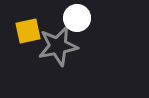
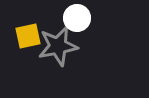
yellow square: moved 5 px down
